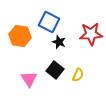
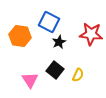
red star: rotated 10 degrees clockwise
black star: rotated 24 degrees clockwise
pink triangle: moved 1 px right, 1 px down
